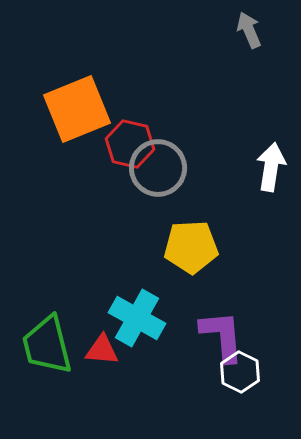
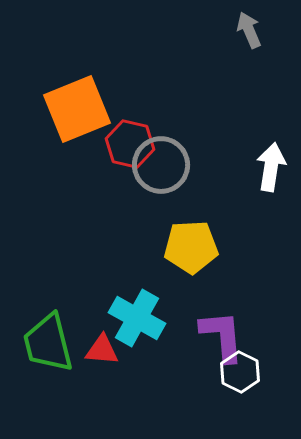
gray circle: moved 3 px right, 3 px up
green trapezoid: moved 1 px right, 2 px up
